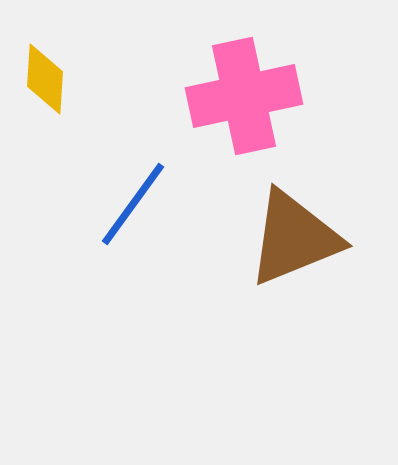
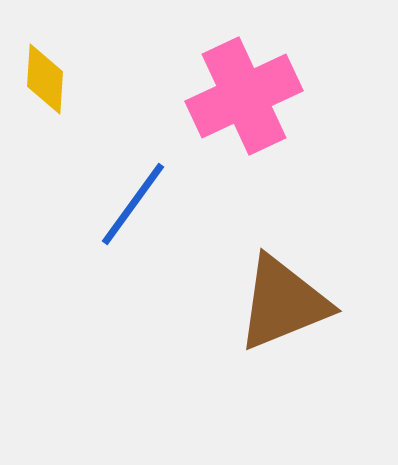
pink cross: rotated 13 degrees counterclockwise
brown triangle: moved 11 px left, 65 px down
